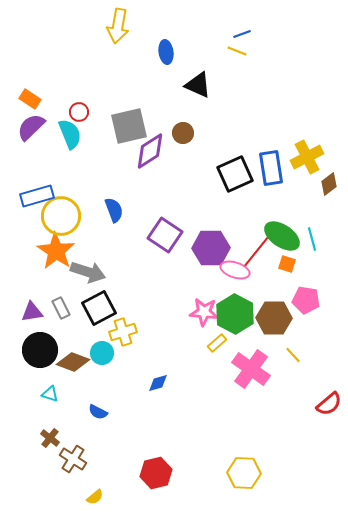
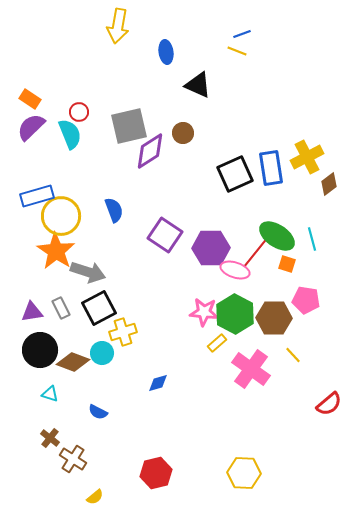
green ellipse at (282, 236): moved 5 px left
